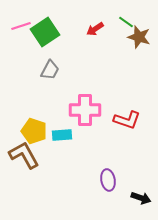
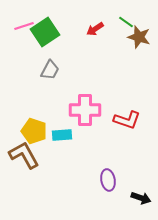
pink line: moved 3 px right
